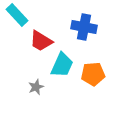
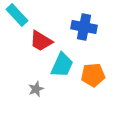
orange pentagon: moved 1 px down
gray star: moved 2 px down
